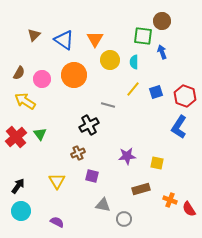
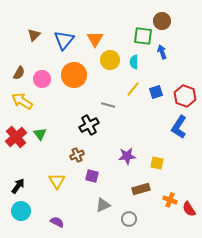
blue triangle: rotated 35 degrees clockwise
yellow arrow: moved 3 px left
brown cross: moved 1 px left, 2 px down
gray triangle: rotated 35 degrees counterclockwise
gray circle: moved 5 px right
